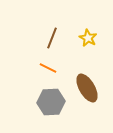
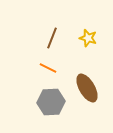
yellow star: rotated 12 degrees counterclockwise
